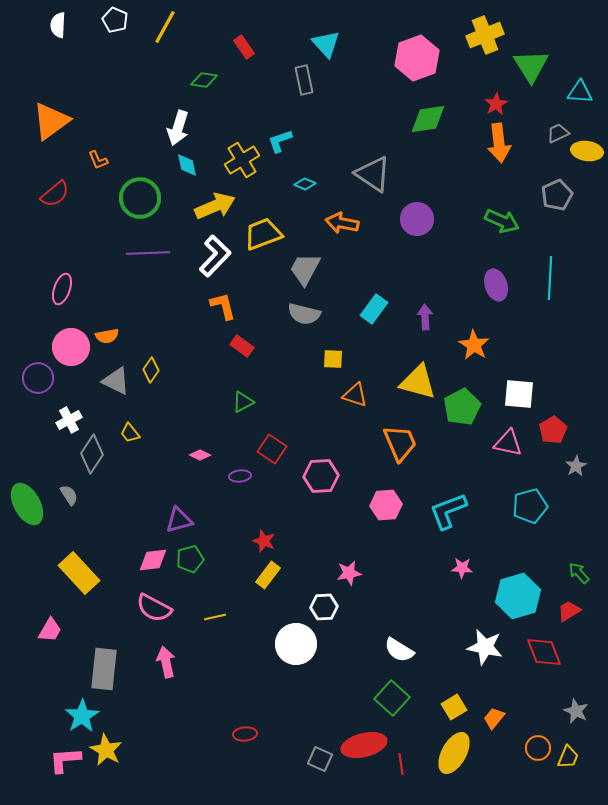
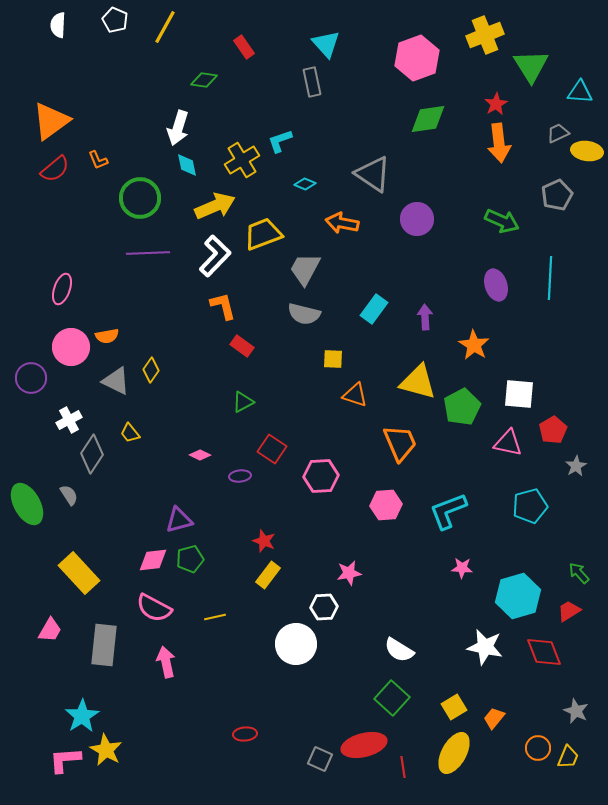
gray rectangle at (304, 80): moved 8 px right, 2 px down
red semicircle at (55, 194): moved 25 px up
purple circle at (38, 378): moved 7 px left
gray rectangle at (104, 669): moved 24 px up
red line at (401, 764): moved 2 px right, 3 px down
